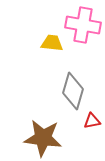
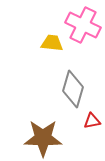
pink cross: rotated 16 degrees clockwise
gray diamond: moved 2 px up
brown star: rotated 6 degrees counterclockwise
